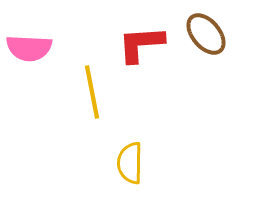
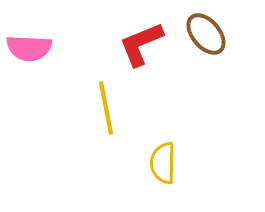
red L-shape: rotated 18 degrees counterclockwise
yellow line: moved 14 px right, 16 px down
yellow semicircle: moved 33 px right
